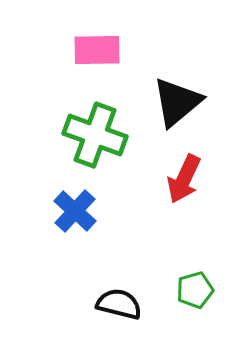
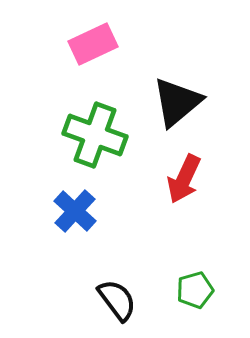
pink rectangle: moved 4 px left, 6 px up; rotated 24 degrees counterclockwise
black semicircle: moved 2 px left, 4 px up; rotated 39 degrees clockwise
